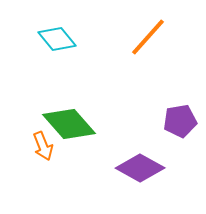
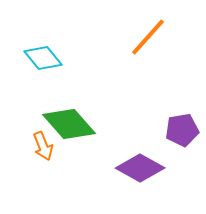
cyan diamond: moved 14 px left, 19 px down
purple pentagon: moved 2 px right, 9 px down
